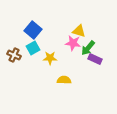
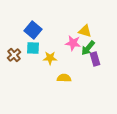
yellow triangle: moved 6 px right
cyan square: rotated 32 degrees clockwise
brown cross: rotated 24 degrees clockwise
purple rectangle: rotated 48 degrees clockwise
yellow semicircle: moved 2 px up
